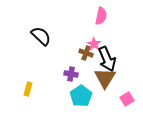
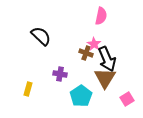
purple cross: moved 11 px left
